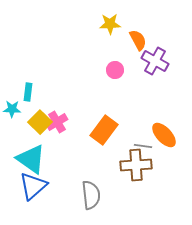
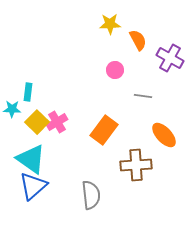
purple cross: moved 15 px right, 3 px up
yellow square: moved 3 px left
gray line: moved 50 px up
